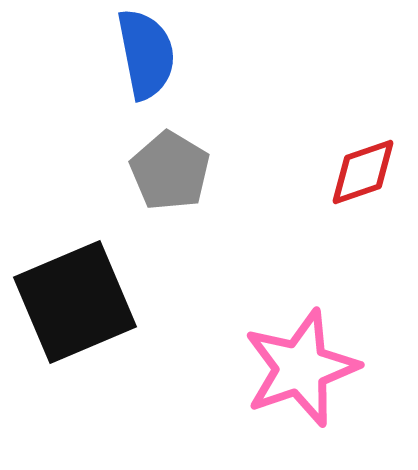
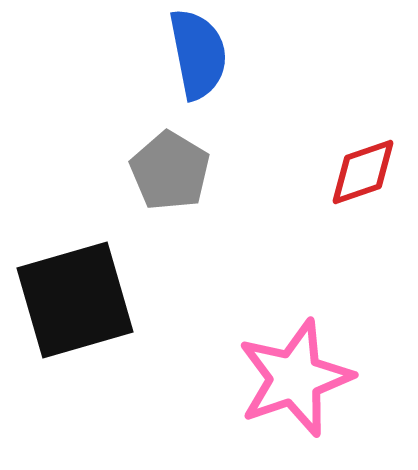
blue semicircle: moved 52 px right
black square: moved 2 px up; rotated 7 degrees clockwise
pink star: moved 6 px left, 10 px down
